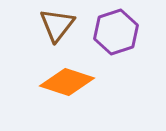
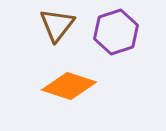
orange diamond: moved 2 px right, 4 px down
